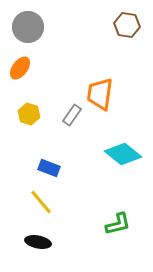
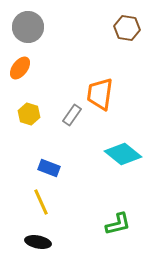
brown hexagon: moved 3 px down
yellow line: rotated 16 degrees clockwise
